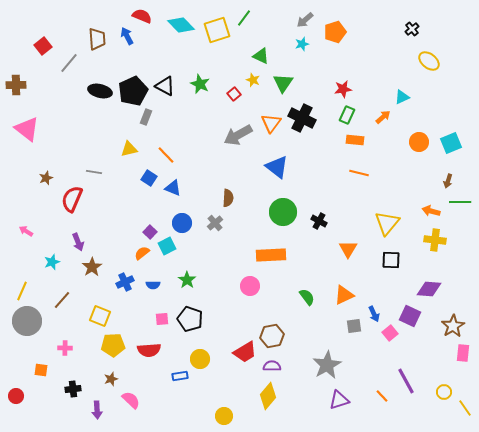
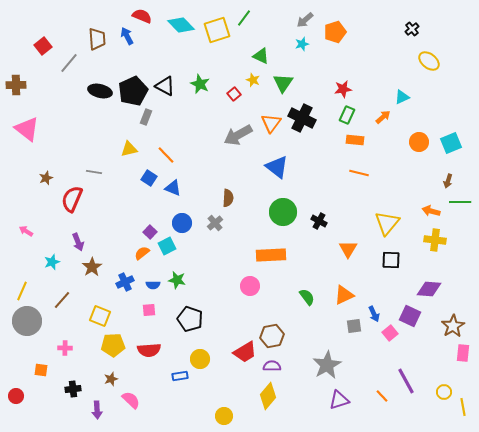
green star at (187, 280): moved 10 px left; rotated 24 degrees counterclockwise
pink square at (162, 319): moved 13 px left, 9 px up
yellow line at (465, 408): moved 2 px left, 1 px up; rotated 24 degrees clockwise
